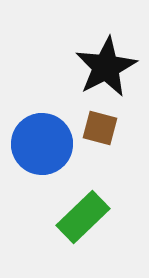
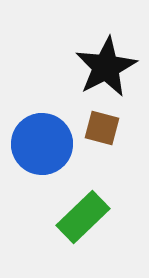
brown square: moved 2 px right
